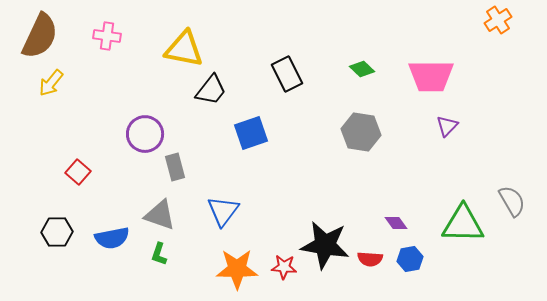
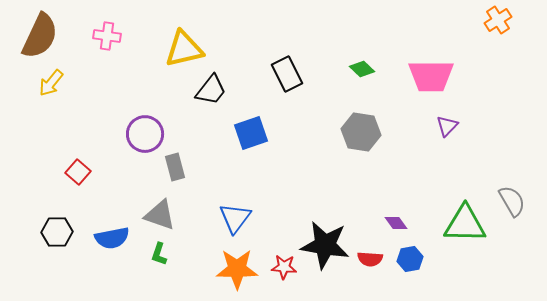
yellow triangle: rotated 24 degrees counterclockwise
blue triangle: moved 12 px right, 7 px down
green triangle: moved 2 px right
